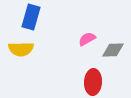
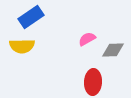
blue rectangle: rotated 40 degrees clockwise
yellow semicircle: moved 1 px right, 3 px up
